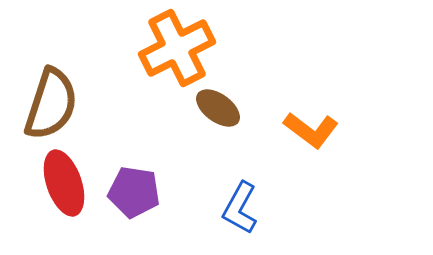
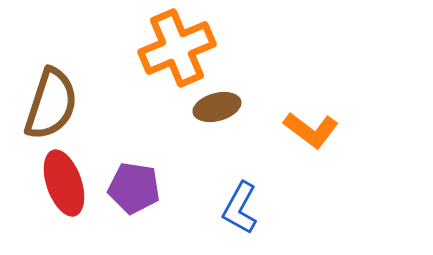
orange cross: rotated 4 degrees clockwise
brown ellipse: moved 1 px left, 1 px up; rotated 51 degrees counterclockwise
purple pentagon: moved 4 px up
